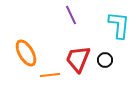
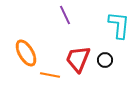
purple line: moved 6 px left
orange line: rotated 18 degrees clockwise
